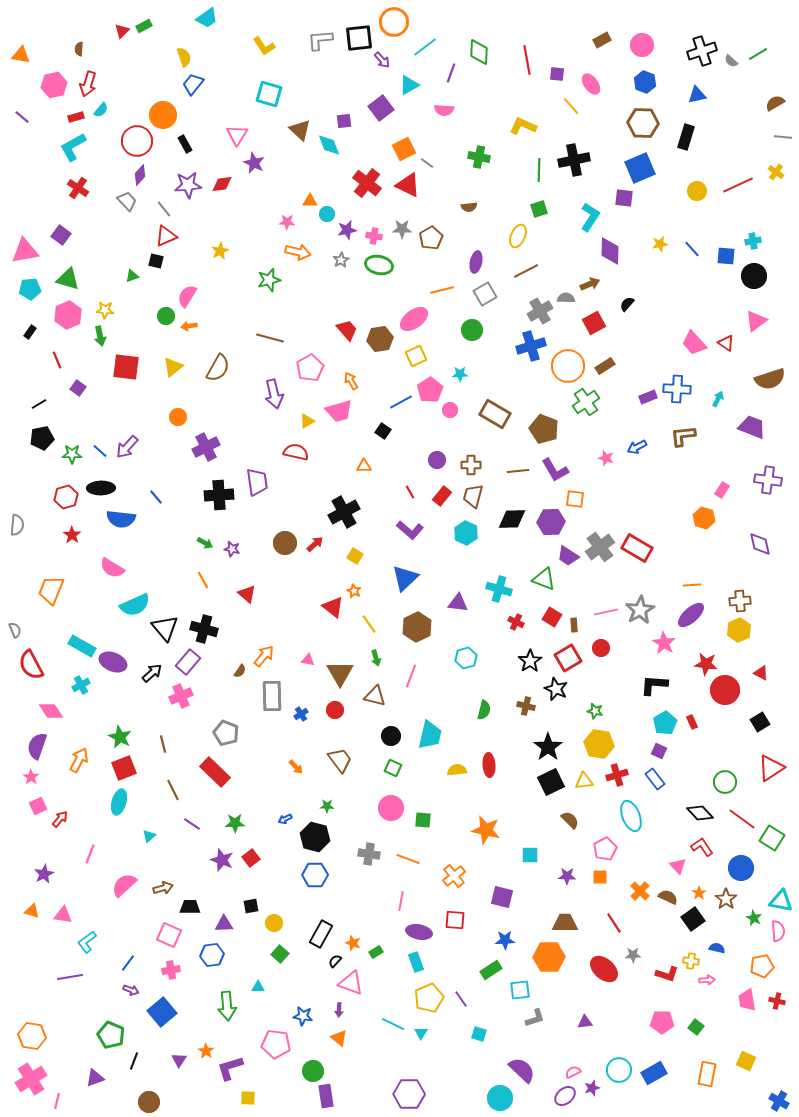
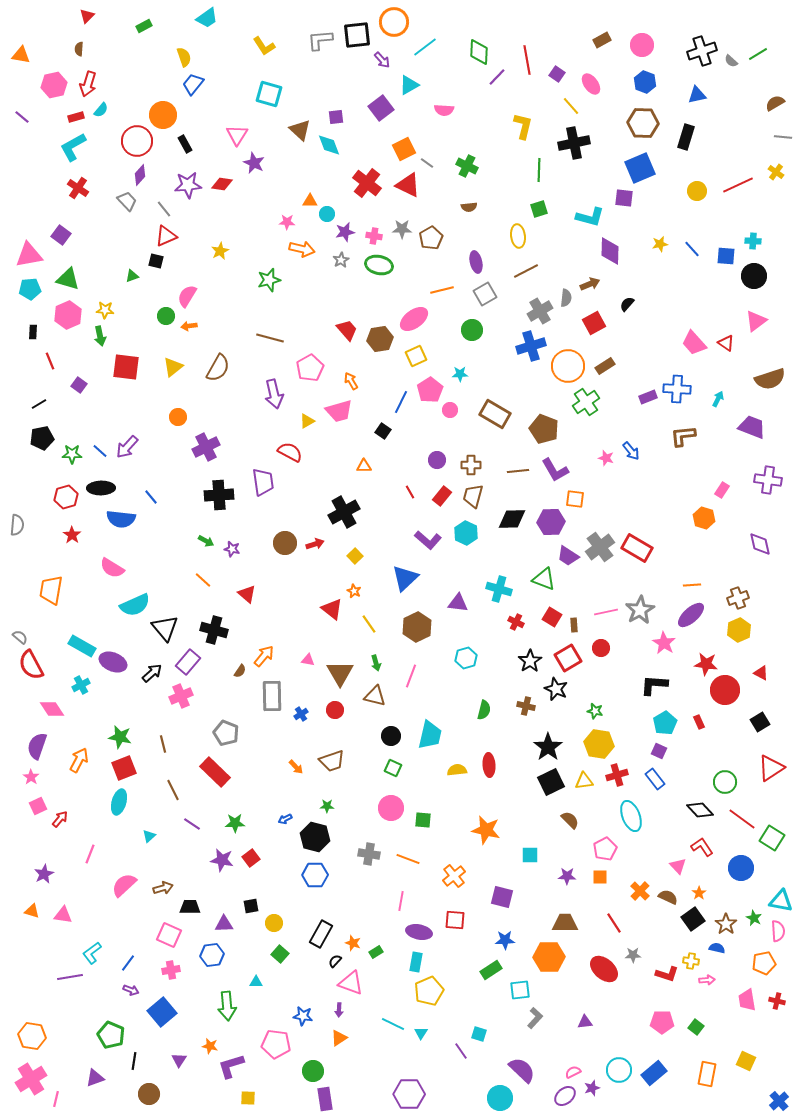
red triangle at (122, 31): moved 35 px left, 15 px up
black square at (359, 38): moved 2 px left, 3 px up
purple line at (451, 73): moved 46 px right, 4 px down; rotated 24 degrees clockwise
purple square at (557, 74): rotated 28 degrees clockwise
purple square at (344, 121): moved 8 px left, 4 px up
yellow L-shape at (523, 126): rotated 80 degrees clockwise
green cross at (479, 157): moved 12 px left, 9 px down; rotated 15 degrees clockwise
black cross at (574, 160): moved 17 px up
red diamond at (222, 184): rotated 15 degrees clockwise
cyan L-shape at (590, 217): rotated 72 degrees clockwise
purple star at (347, 230): moved 2 px left, 2 px down
yellow ellipse at (518, 236): rotated 30 degrees counterclockwise
cyan cross at (753, 241): rotated 14 degrees clockwise
pink triangle at (25, 251): moved 4 px right, 4 px down
orange arrow at (298, 252): moved 4 px right, 3 px up
purple ellipse at (476, 262): rotated 25 degrees counterclockwise
gray semicircle at (566, 298): rotated 96 degrees clockwise
black rectangle at (30, 332): moved 3 px right; rotated 32 degrees counterclockwise
red line at (57, 360): moved 7 px left, 1 px down
purple square at (78, 388): moved 1 px right, 3 px up
blue line at (401, 402): rotated 35 degrees counterclockwise
blue arrow at (637, 447): moved 6 px left, 4 px down; rotated 102 degrees counterclockwise
red semicircle at (296, 452): moved 6 px left; rotated 15 degrees clockwise
purple trapezoid at (257, 482): moved 6 px right
blue line at (156, 497): moved 5 px left
purple L-shape at (410, 530): moved 18 px right, 10 px down
green arrow at (205, 543): moved 1 px right, 2 px up
red arrow at (315, 544): rotated 24 degrees clockwise
yellow square at (355, 556): rotated 14 degrees clockwise
orange line at (203, 580): rotated 18 degrees counterclockwise
orange trapezoid at (51, 590): rotated 12 degrees counterclockwise
brown cross at (740, 601): moved 2 px left, 3 px up; rotated 15 degrees counterclockwise
red triangle at (333, 607): moved 1 px left, 2 px down
black cross at (204, 629): moved 10 px right, 1 px down
gray semicircle at (15, 630): moved 5 px right, 7 px down; rotated 28 degrees counterclockwise
green arrow at (376, 658): moved 5 px down
pink diamond at (51, 711): moved 1 px right, 2 px up
red rectangle at (692, 722): moved 7 px right
green star at (120, 737): rotated 15 degrees counterclockwise
brown trapezoid at (340, 760): moved 8 px left, 1 px down; rotated 108 degrees clockwise
black diamond at (700, 813): moved 3 px up
purple star at (222, 860): rotated 10 degrees counterclockwise
brown star at (726, 899): moved 25 px down
cyan L-shape at (87, 942): moved 5 px right, 11 px down
cyan rectangle at (416, 962): rotated 30 degrees clockwise
orange pentagon at (762, 966): moved 2 px right, 3 px up
cyan triangle at (258, 987): moved 2 px left, 5 px up
yellow pentagon at (429, 998): moved 7 px up
purple line at (461, 999): moved 52 px down
gray L-shape at (535, 1018): rotated 30 degrees counterclockwise
orange triangle at (339, 1038): rotated 48 degrees clockwise
orange star at (206, 1051): moved 4 px right, 5 px up; rotated 21 degrees counterclockwise
black line at (134, 1061): rotated 12 degrees counterclockwise
purple L-shape at (230, 1068): moved 1 px right, 2 px up
blue rectangle at (654, 1073): rotated 10 degrees counterclockwise
purple rectangle at (326, 1096): moved 1 px left, 3 px down
pink line at (57, 1101): moved 1 px left, 2 px up
blue cross at (779, 1101): rotated 18 degrees clockwise
brown circle at (149, 1102): moved 8 px up
